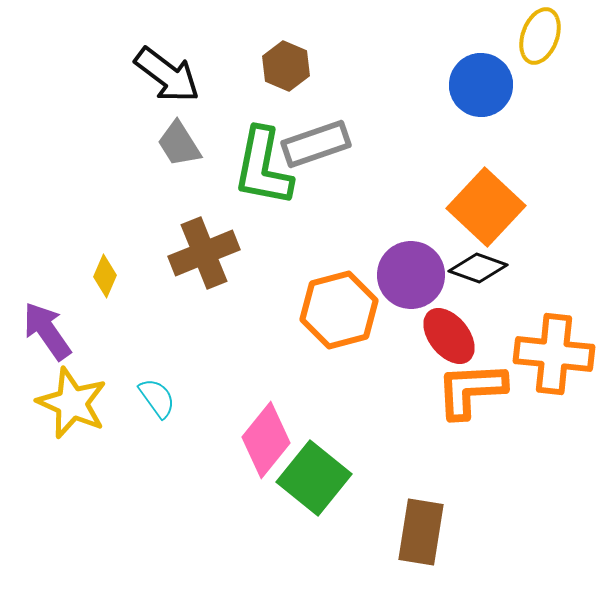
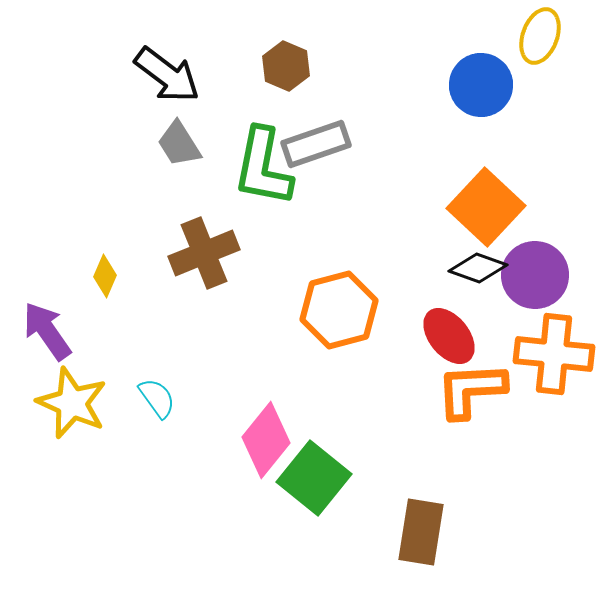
purple circle: moved 124 px right
